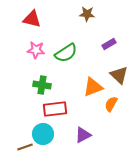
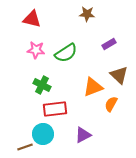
green cross: rotated 18 degrees clockwise
